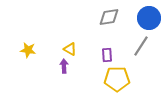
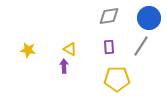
gray diamond: moved 1 px up
purple rectangle: moved 2 px right, 8 px up
